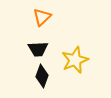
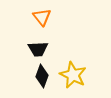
orange triangle: rotated 24 degrees counterclockwise
yellow star: moved 2 px left, 15 px down; rotated 24 degrees counterclockwise
